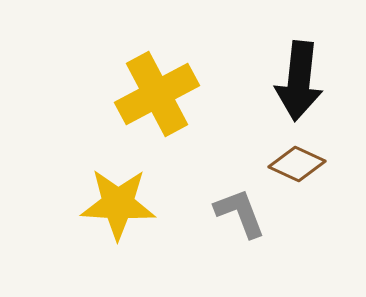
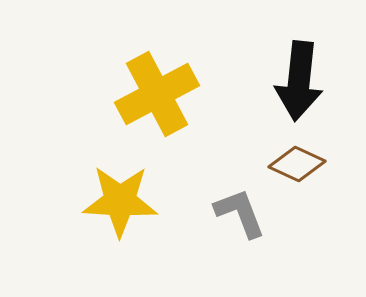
yellow star: moved 2 px right, 3 px up
